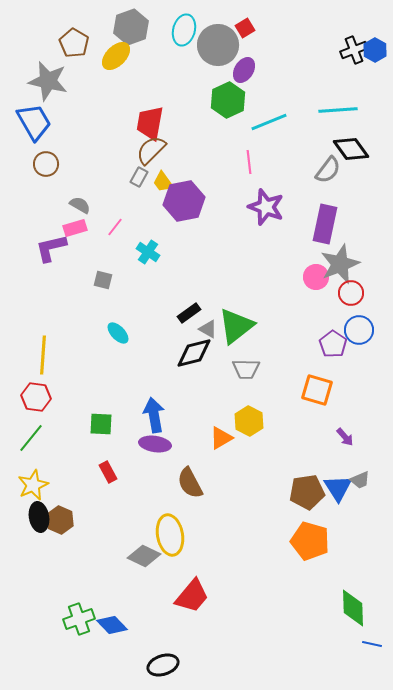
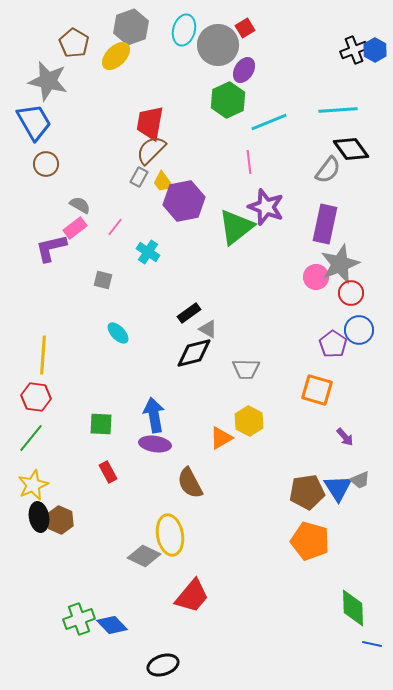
pink rectangle at (75, 228): rotated 20 degrees counterclockwise
green triangle at (236, 326): moved 99 px up
